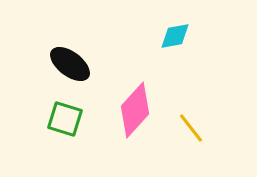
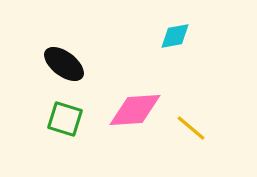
black ellipse: moved 6 px left
pink diamond: rotated 44 degrees clockwise
yellow line: rotated 12 degrees counterclockwise
